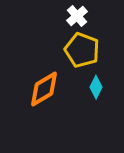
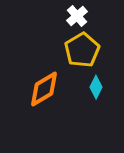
yellow pentagon: rotated 20 degrees clockwise
